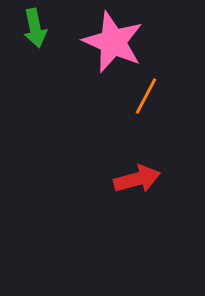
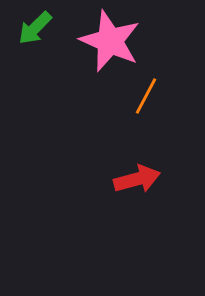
green arrow: rotated 57 degrees clockwise
pink star: moved 3 px left, 1 px up
